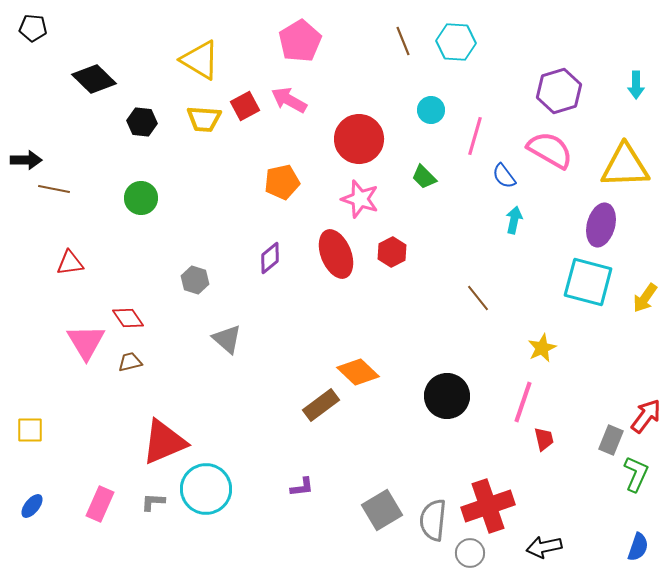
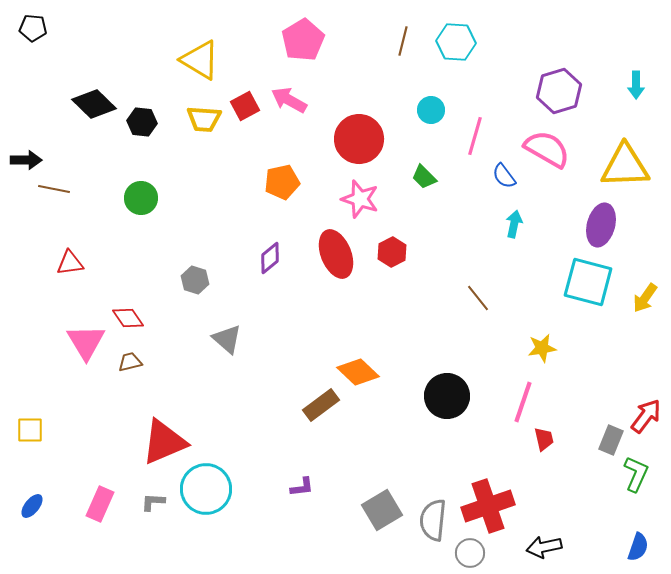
pink pentagon at (300, 41): moved 3 px right, 1 px up
brown line at (403, 41): rotated 36 degrees clockwise
black diamond at (94, 79): moved 25 px down
pink semicircle at (550, 150): moved 3 px left, 1 px up
cyan arrow at (514, 220): moved 4 px down
yellow star at (542, 348): rotated 16 degrees clockwise
